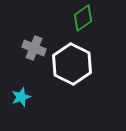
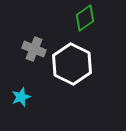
green diamond: moved 2 px right
gray cross: moved 1 px down
